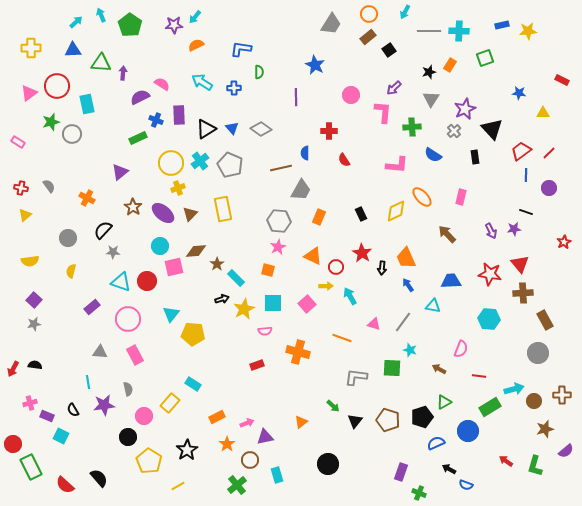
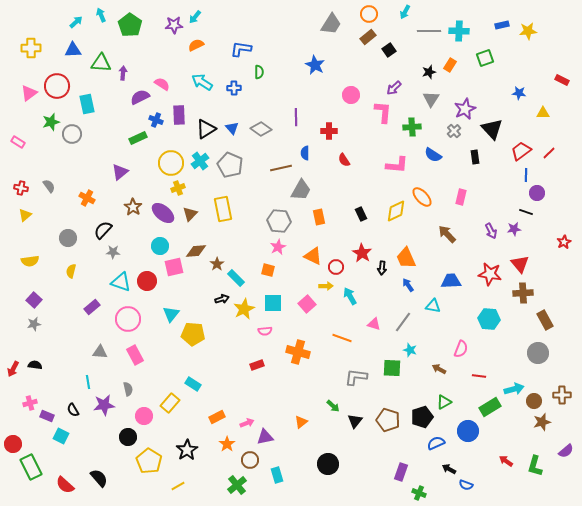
purple line at (296, 97): moved 20 px down
purple circle at (549, 188): moved 12 px left, 5 px down
orange rectangle at (319, 217): rotated 35 degrees counterclockwise
brown star at (545, 429): moved 3 px left, 7 px up
